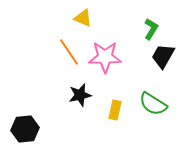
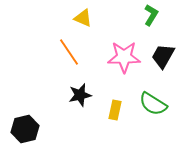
green L-shape: moved 14 px up
pink star: moved 19 px right
black hexagon: rotated 8 degrees counterclockwise
